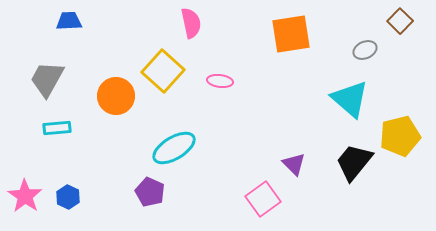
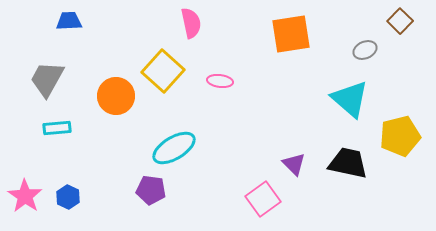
black trapezoid: moved 6 px left, 1 px down; rotated 63 degrees clockwise
purple pentagon: moved 1 px right, 2 px up; rotated 16 degrees counterclockwise
